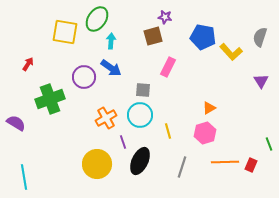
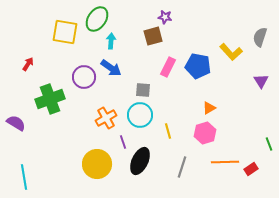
blue pentagon: moved 5 px left, 29 px down
red rectangle: moved 4 px down; rotated 32 degrees clockwise
